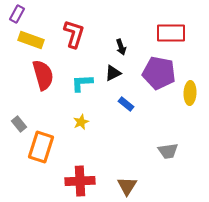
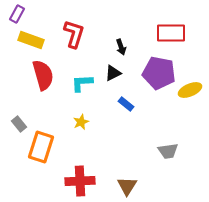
yellow ellipse: moved 3 px up; rotated 65 degrees clockwise
